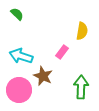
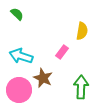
brown star: moved 2 px down
